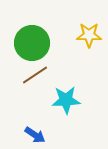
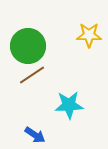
green circle: moved 4 px left, 3 px down
brown line: moved 3 px left
cyan star: moved 3 px right, 5 px down
